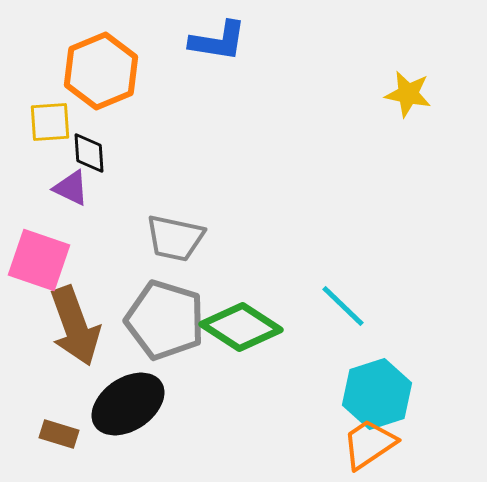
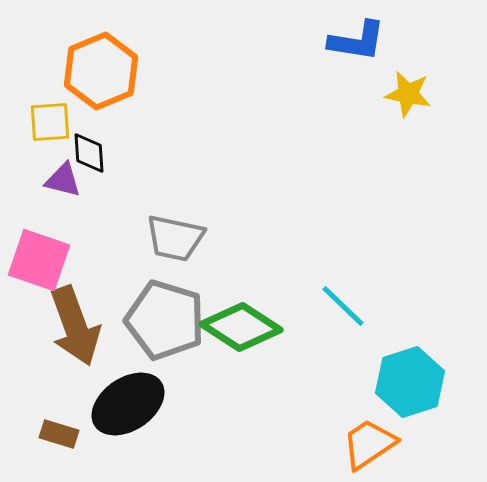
blue L-shape: moved 139 px right
purple triangle: moved 8 px left, 8 px up; rotated 12 degrees counterclockwise
cyan hexagon: moved 33 px right, 12 px up
